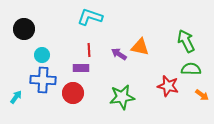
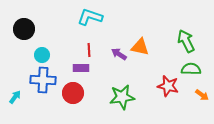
cyan arrow: moved 1 px left
